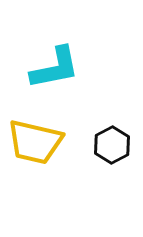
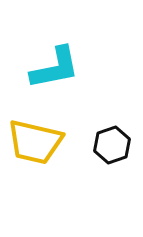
black hexagon: rotated 9 degrees clockwise
